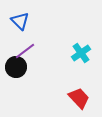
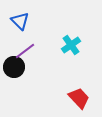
cyan cross: moved 10 px left, 8 px up
black circle: moved 2 px left
